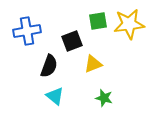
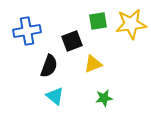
yellow star: moved 2 px right
green star: rotated 24 degrees counterclockwise
